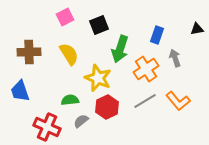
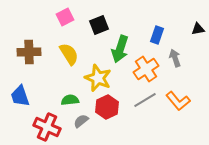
black triangle: moved 1 px right
blue trapezoid: moved 5 px down
gray line: moved 1 px up
